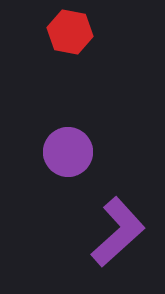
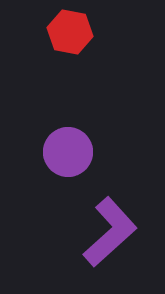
purple L-shape: moved 8 px left
